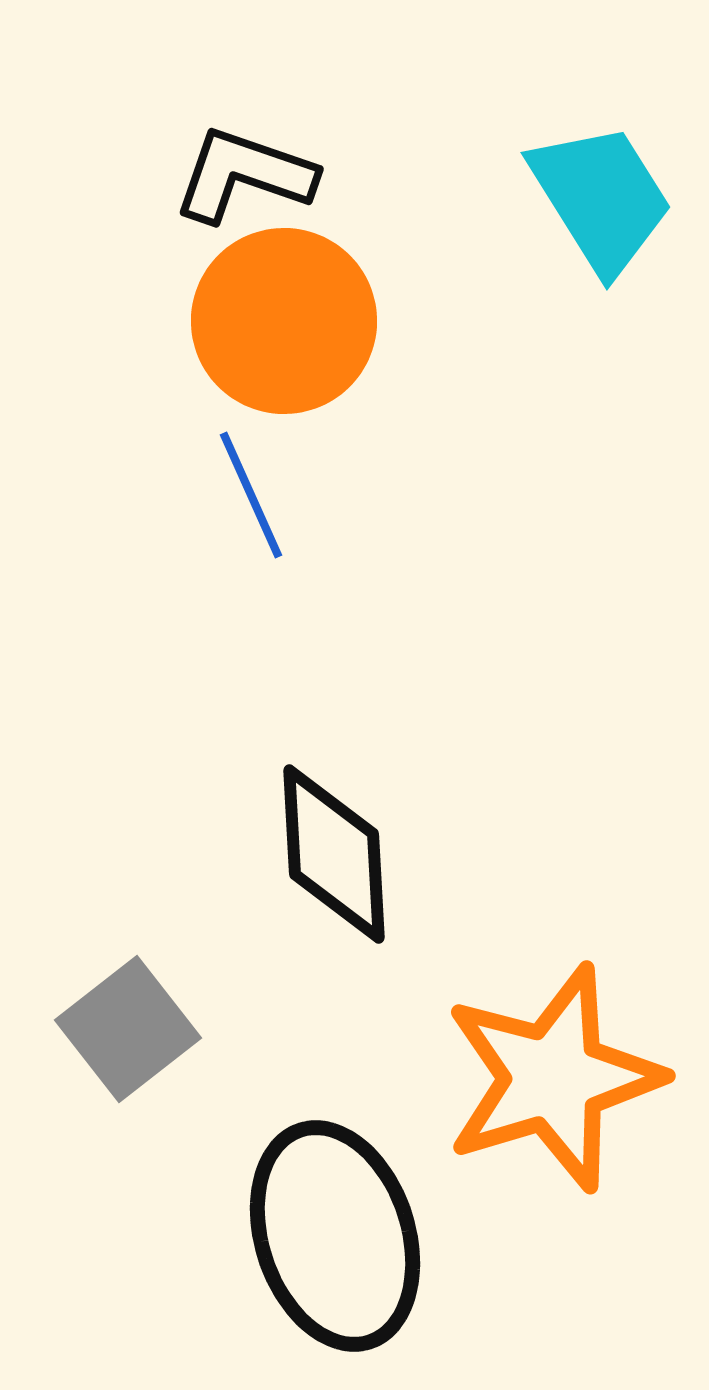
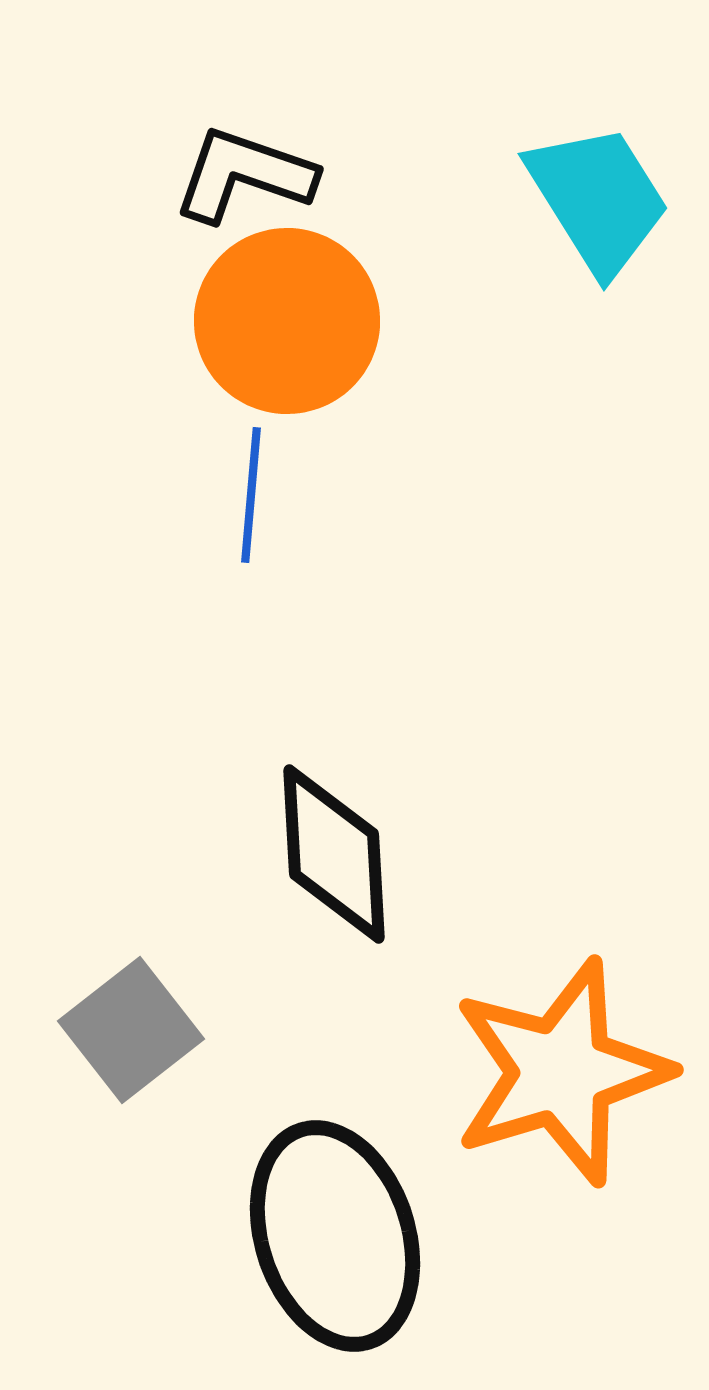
cyan trapezoid: moved 3 px left, 1 px down
orange circle: moved 3 px right
blue line: rotated 29 degrees clockwise
gray square: moved 3 px right, 1 px down
orange star: moved 8 px right, 6 px up
